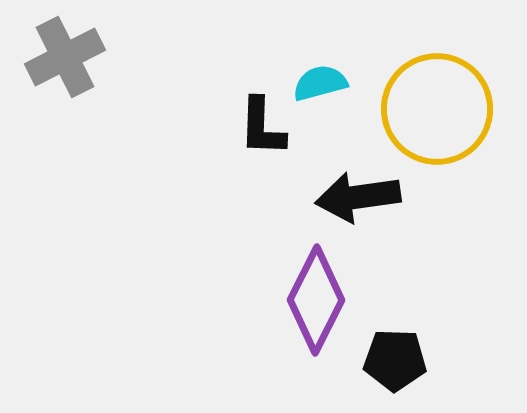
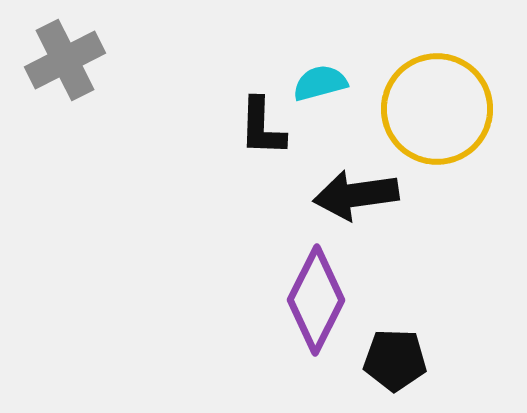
gray cross: moved 3 px down
black arrow: moved 2 px left, 2 px up
